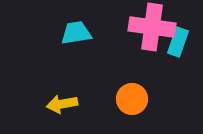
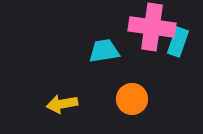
cyan trapezoid: moved 28 px right, 18 px down
